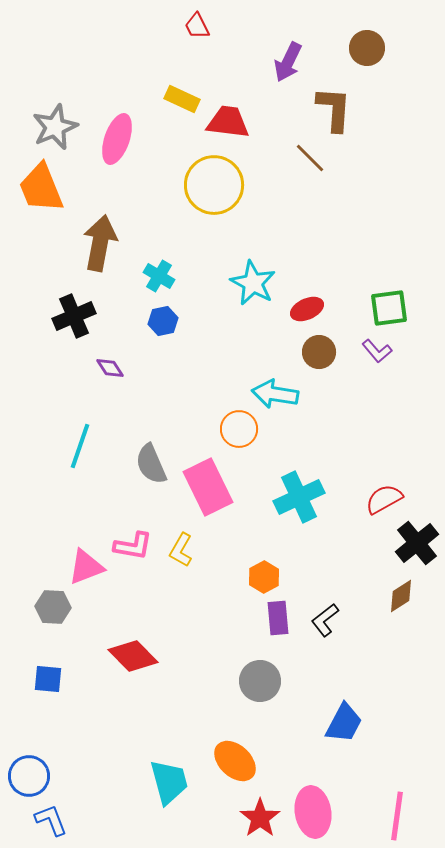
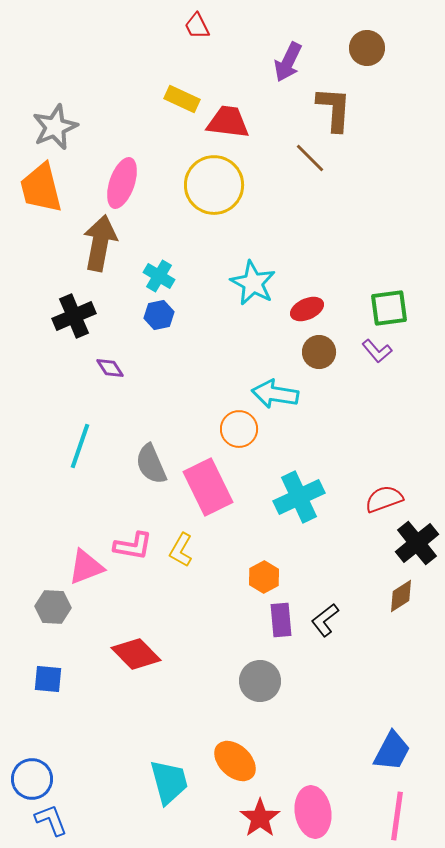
pink ellipse at (117, 139): moved 5 px right, 44 px down
orange trapezoid at (41, 188): rotated 8 degrees clockwise
blue hexagon at (163, 321): moved 4 px left, 6 px up
red semicircle at (384, 499): rotated 9 degrees clockwise
purple rectangle at (278, 618): moved 3 px right, 2 px down
red diamond at (133, 656): moved 3 px right, 2 px up
blue trapezoid at (344, 723): moved 48 px right, 28 px down
blue circle at (29, 776): moved 3 px right, 3 px down
